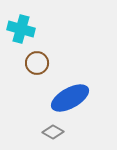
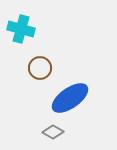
brown circle: moved 3 px right, 5 px down
blue ellipse: rotated 6 degrees counterclockwise
